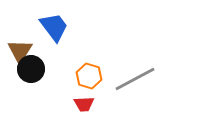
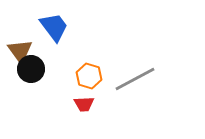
brown triangle: rotated 8 degrees counterclockwise
